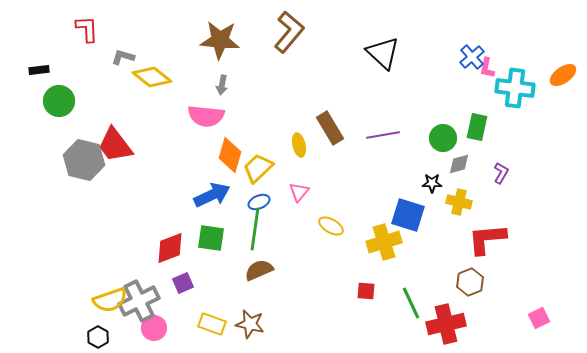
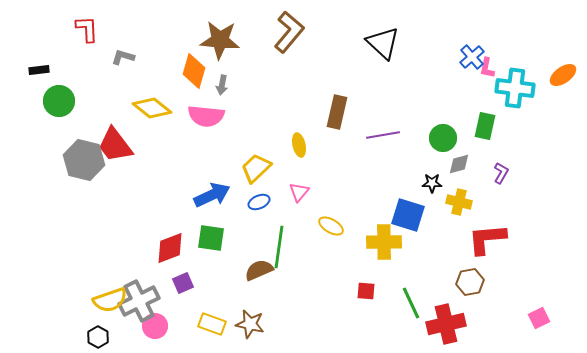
black triangle at (383, 53): moved 10 px up
yellow diamond at (152, 77): moved 31 px down
green rectangle at (477, 127): moved 8 px right, 1 px up
brown rectangle at (330, 128): moved 7 px right, 16 px up; rotated 44 degrees clockwise
orange diamond at (230, 155): moved 36 px left, 84 px up
yellow trapezoid at (258, 168): moved 2 px left
green line at (255, 229): moved 24 px right, 18 px down
yellow cross at (384, 242): rotated 16 degrees clockwise
brown hexagon at (470, 282): rotated 12 degrees clockwise
pink circle at (154, 328): moved 1 px right, 2 px up
